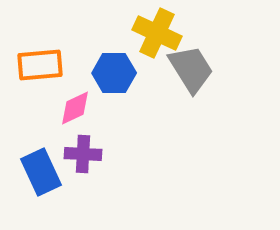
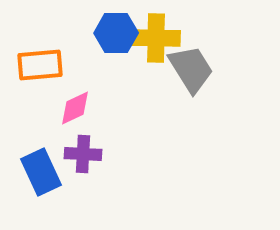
yellow cross: moved 1 px left, 5 px down; rotated 24 degrees counterclockwise
blue hexagon: moved 2 px right, 40 px up
